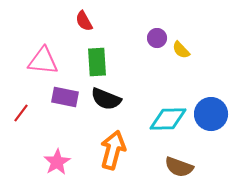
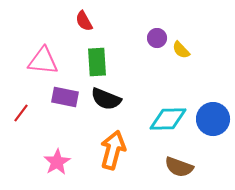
blue circle: moved 2 px right, 5 px down
